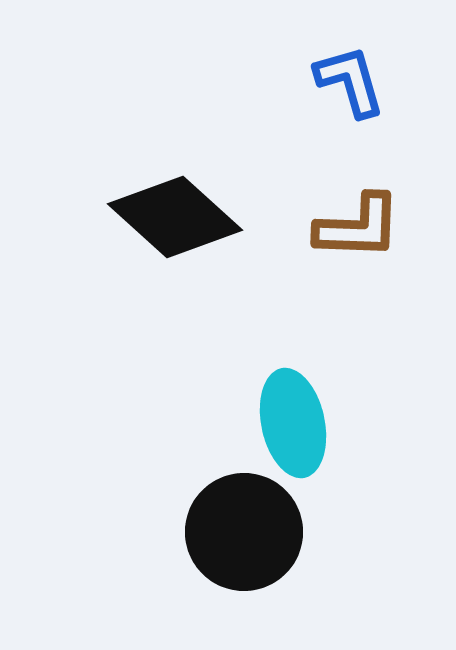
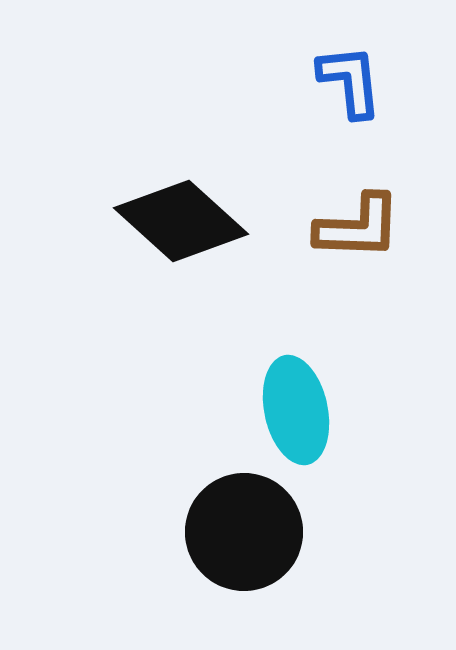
blue L-shape: rotated 10 degrees clockwise
black diamond: moved 6 px right, 4 px down
cyan ellipse: moved 3 px right, 13 px up
